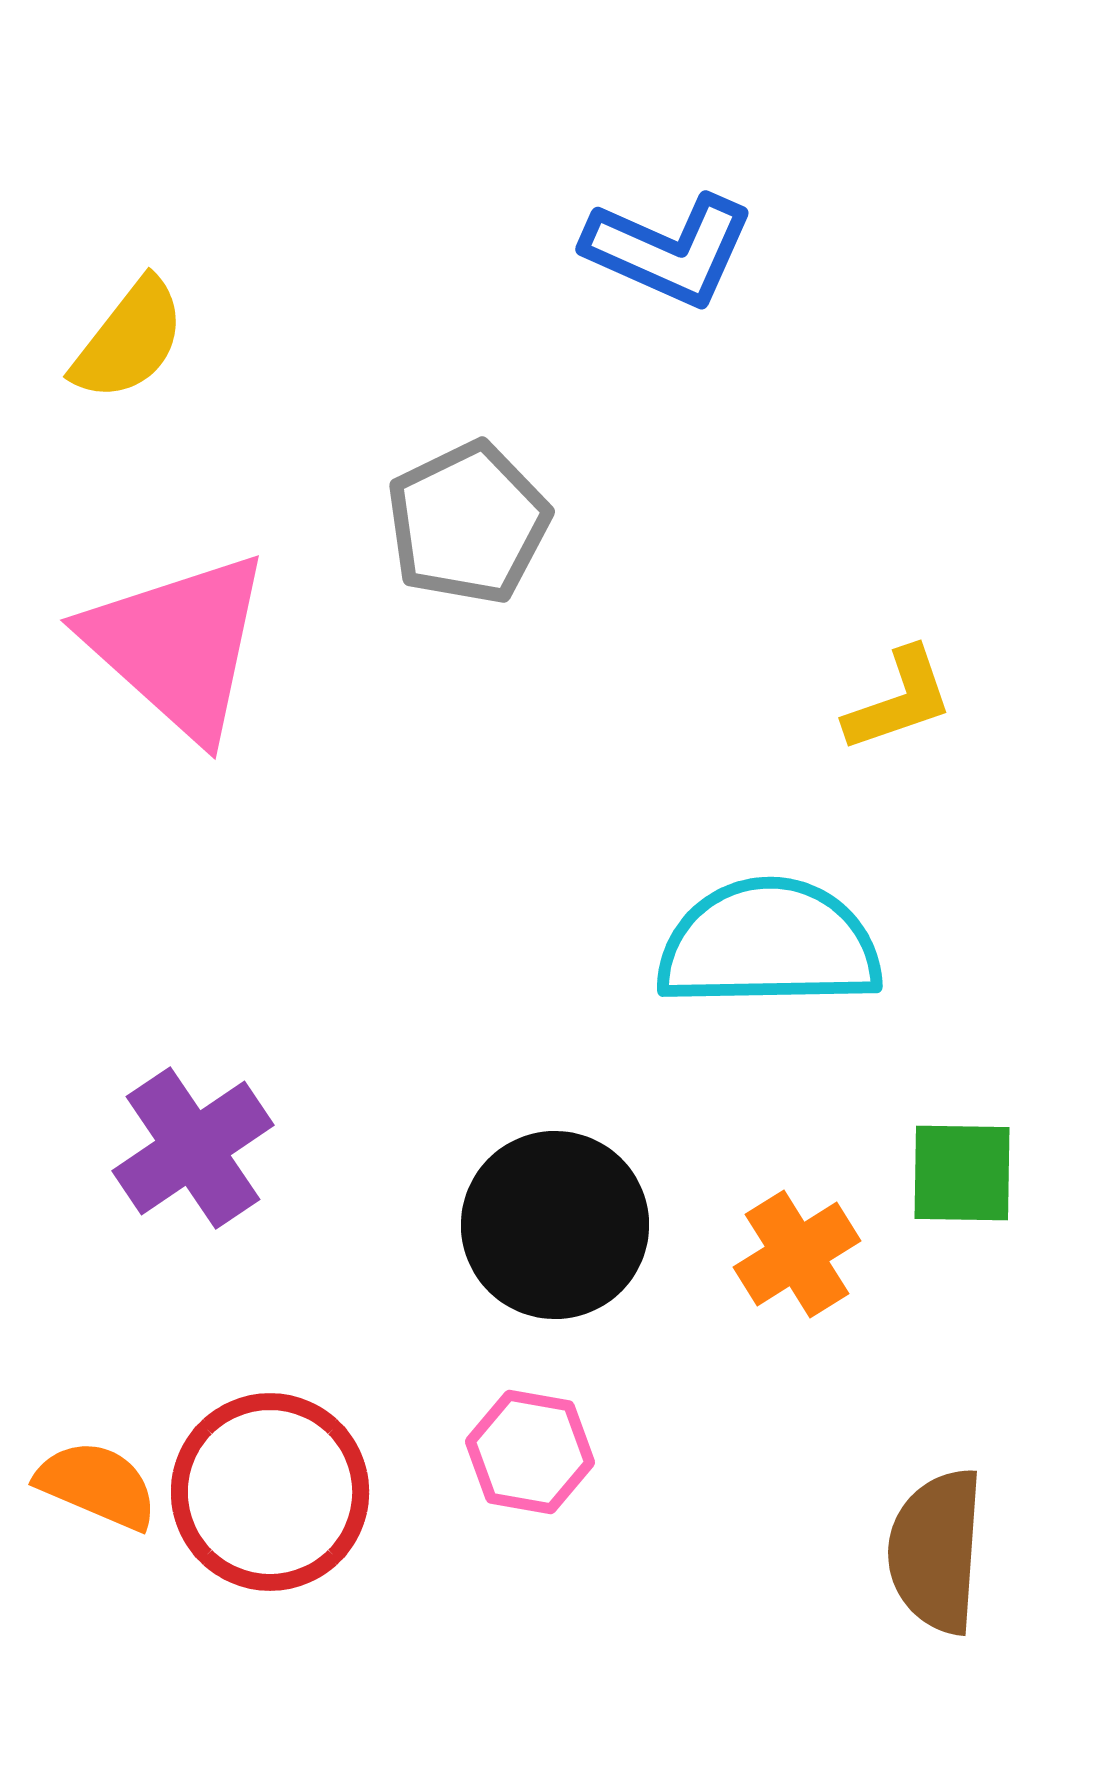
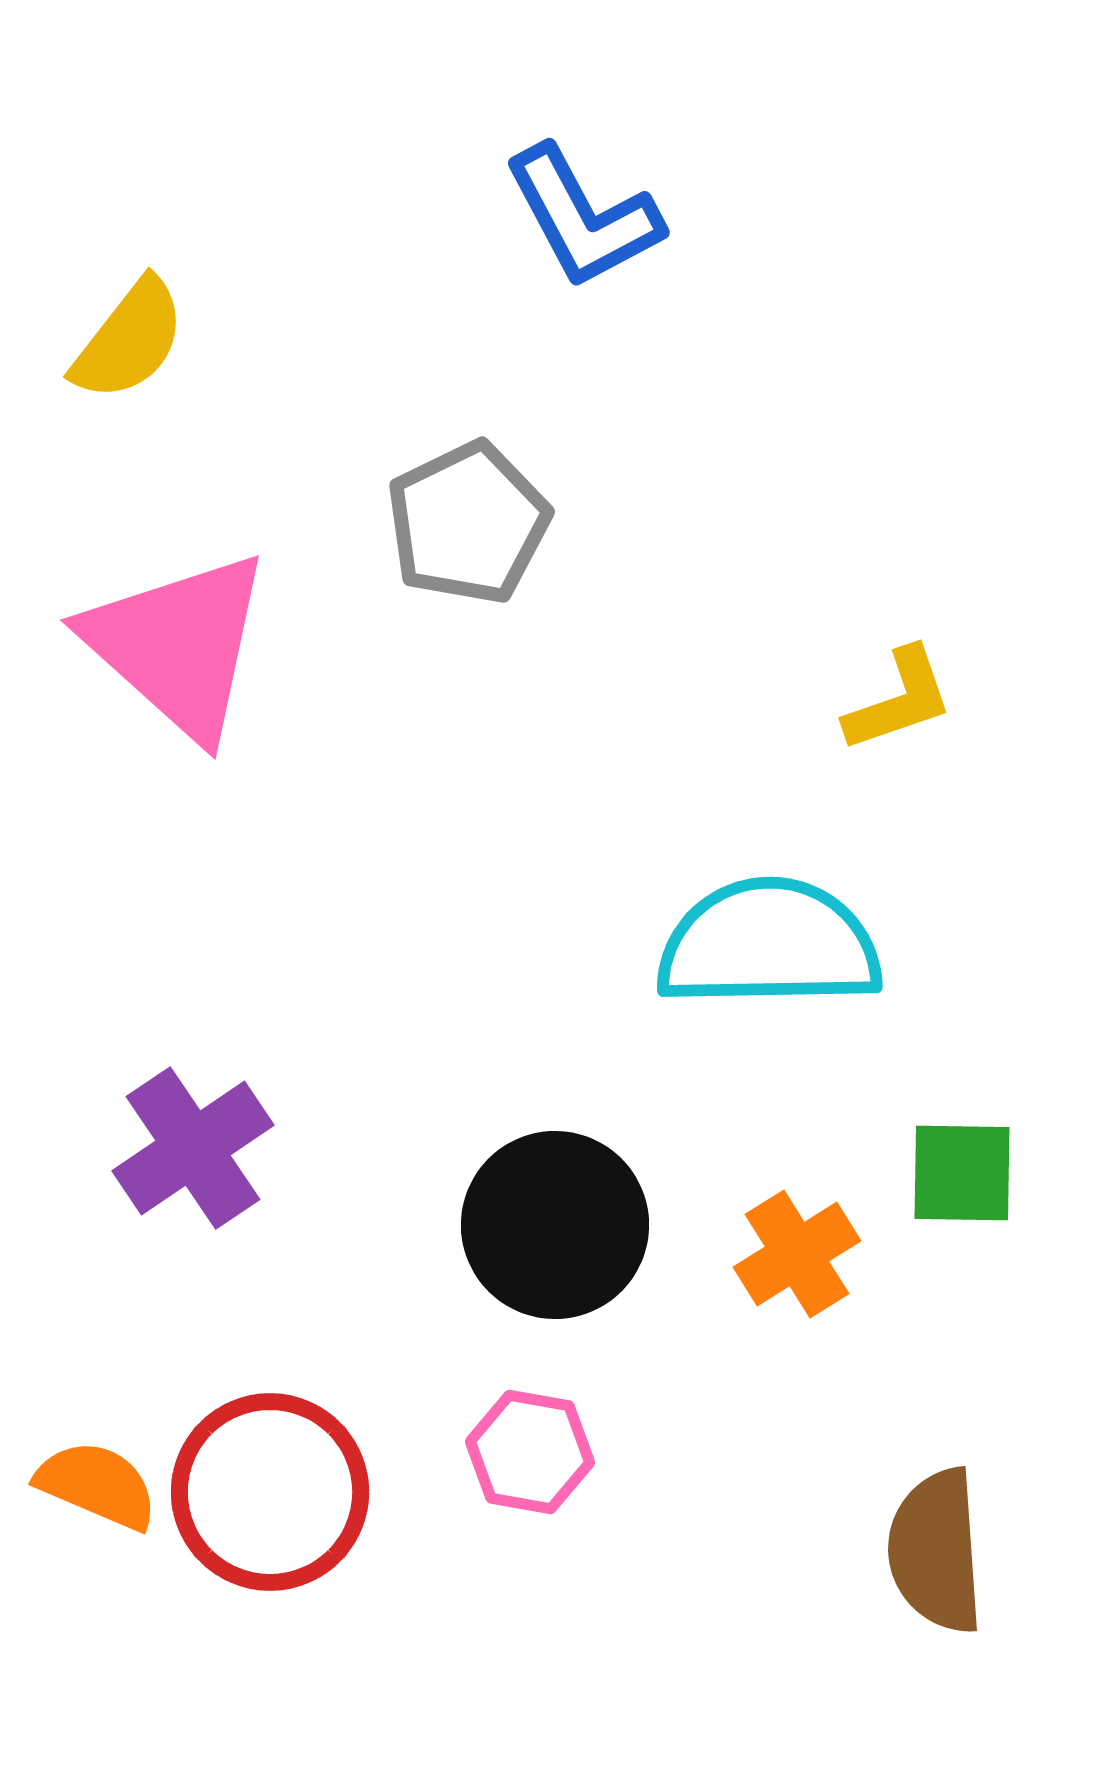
blue L-shape: moved 86 px left, 33 px up; rotated 38 degrees clockwise
brown semicircle: rotated 8 degrees counterclockwise
